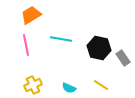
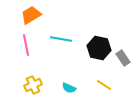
yellow line: moved 3 px right
